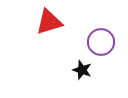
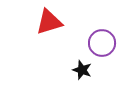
purple circle: moved 1 px right, 1 px down
